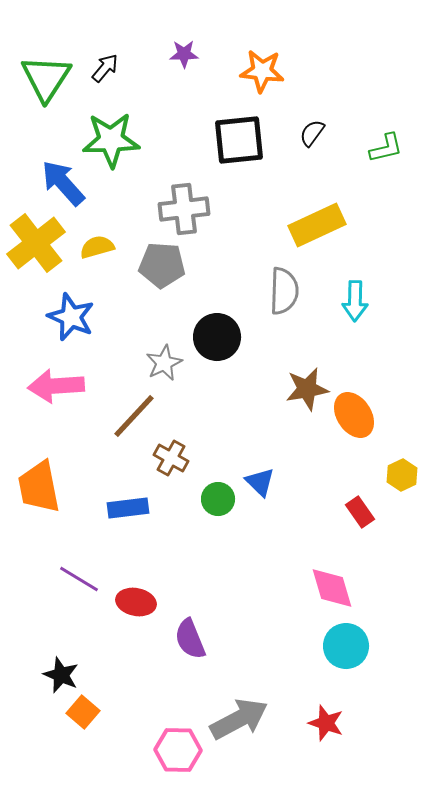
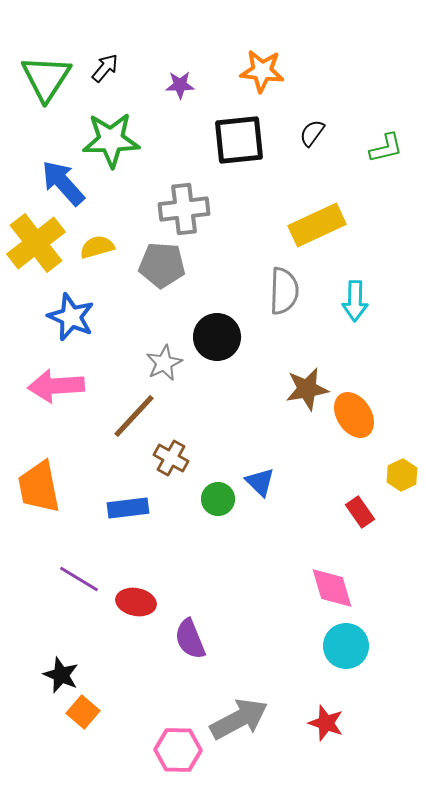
purple star: moved 4 px left, 31 px down
